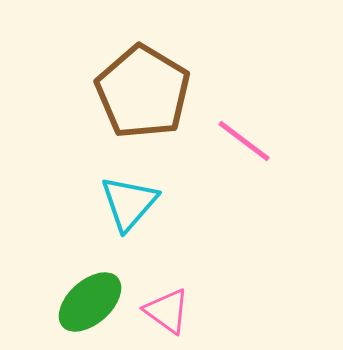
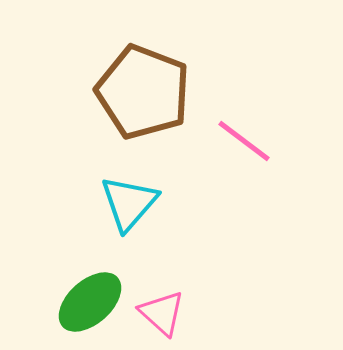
brown pentagon: rotated 10 degrees counterclockwise
pink triangle: moved 5 px left, 2 px down; rotated 6 degrees clockwise
